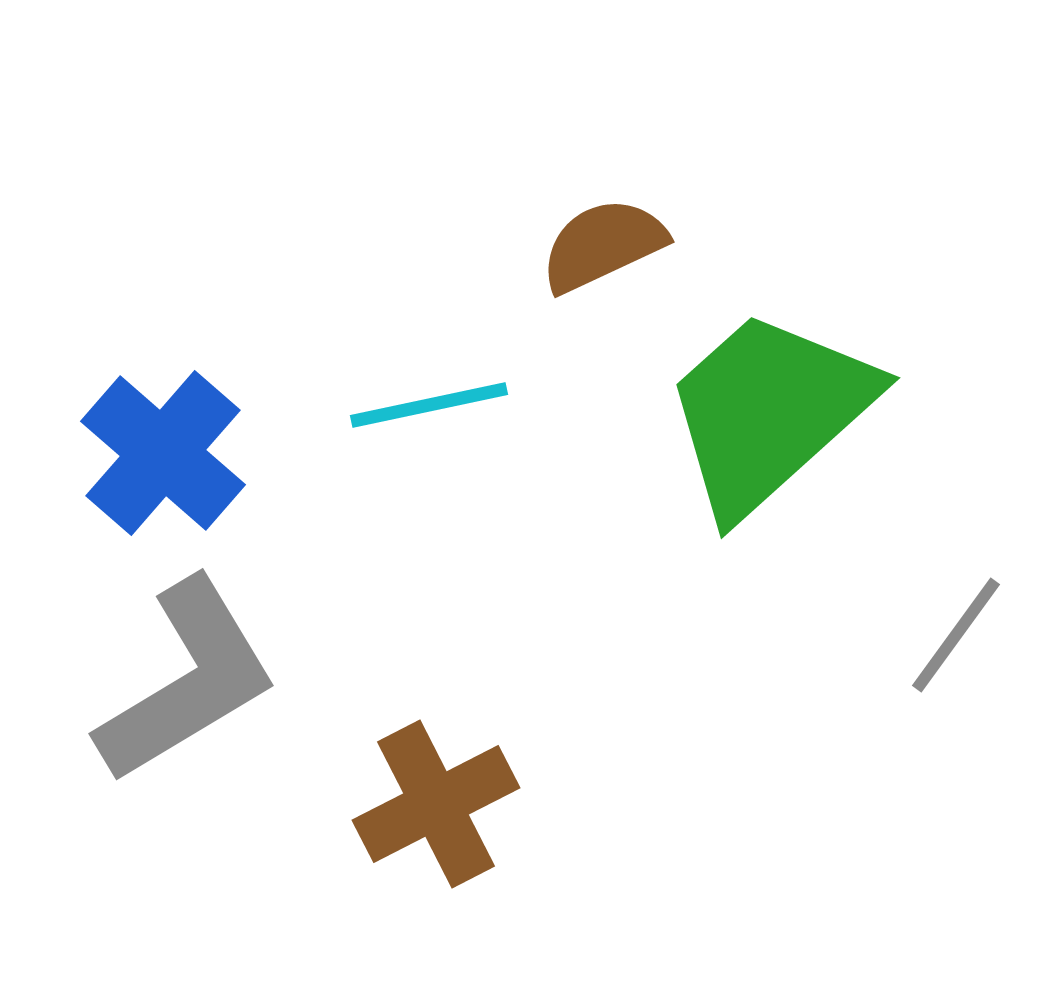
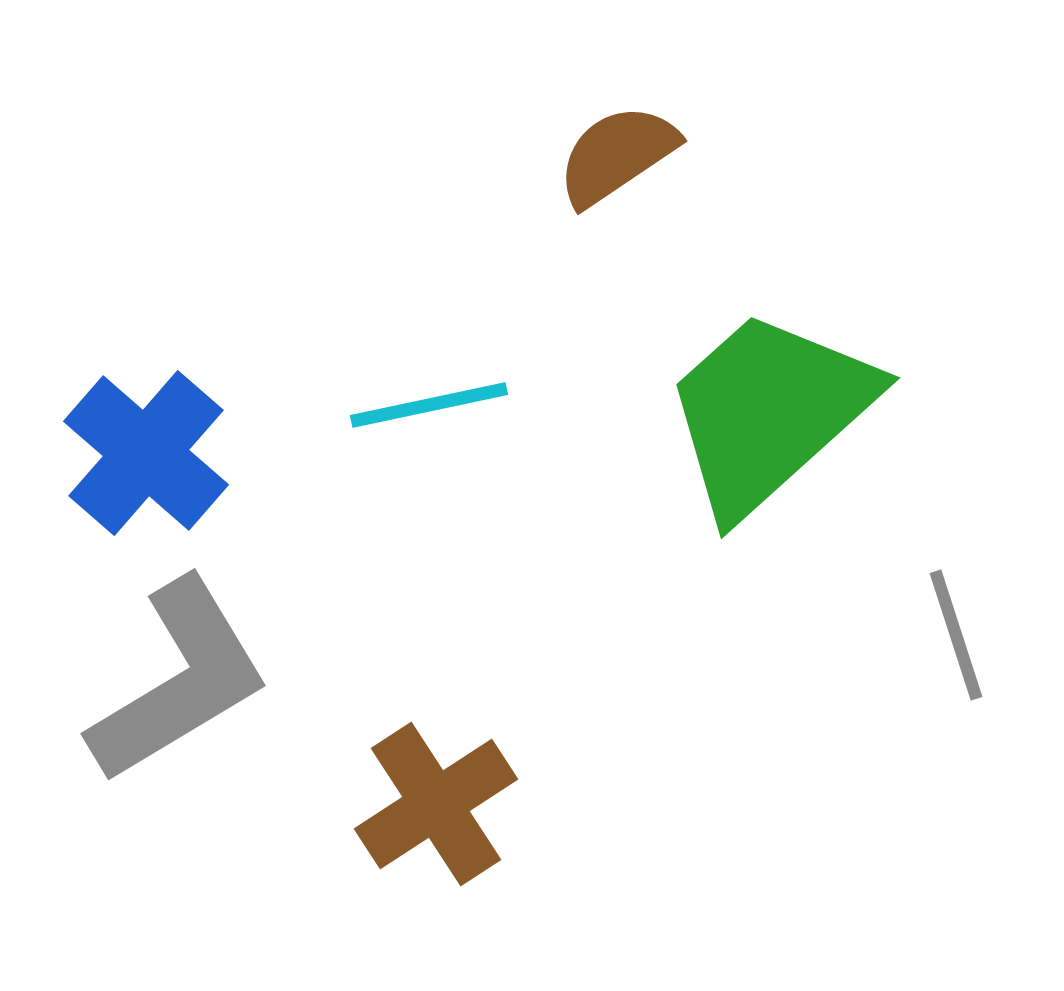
brown semicircle: moved 14 px right, 90 px up; rotated 9 degrees counterclockwise
blue cross: moved 17 px left
gray line: rotated 54 degrees counterclockwise
gray L-shape: moved 8 px left
brown cross: rotated 6 degrees counterclockwise
